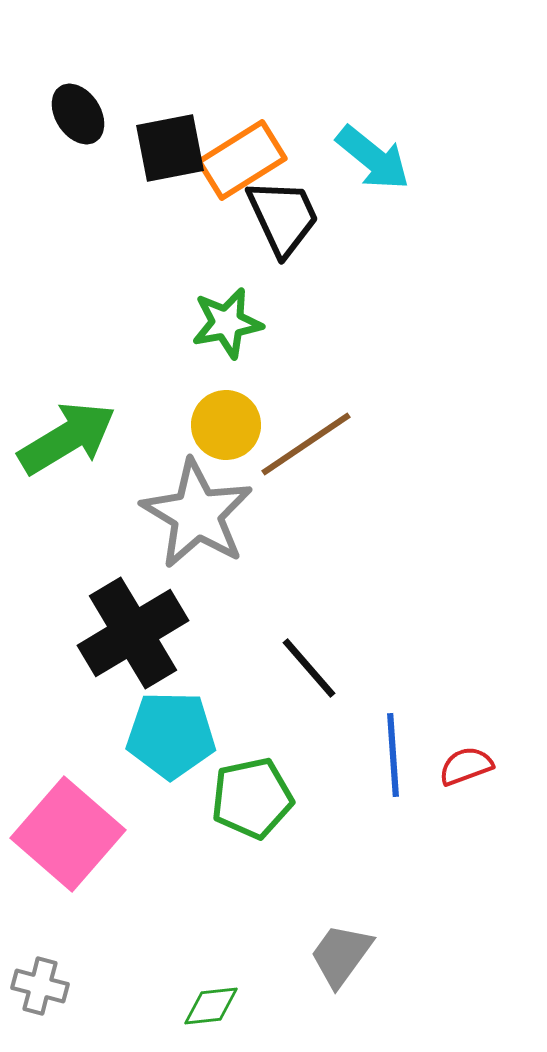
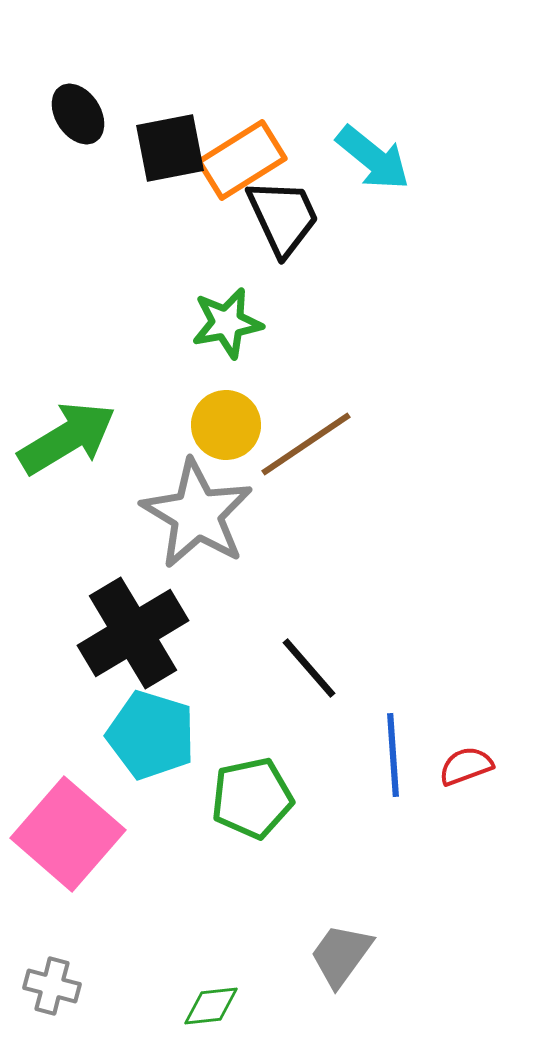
cyan pentagon: moved 20 px left; rotated 16 degrees clockwise
gray cross: moved 12 px right
